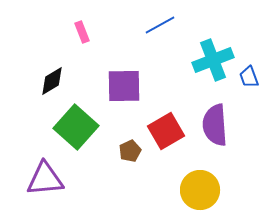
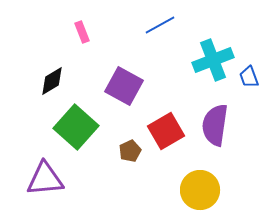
purple square: rotated 30 degrees clockwise
purple semicircle: rotated 12 degrees clockwise
